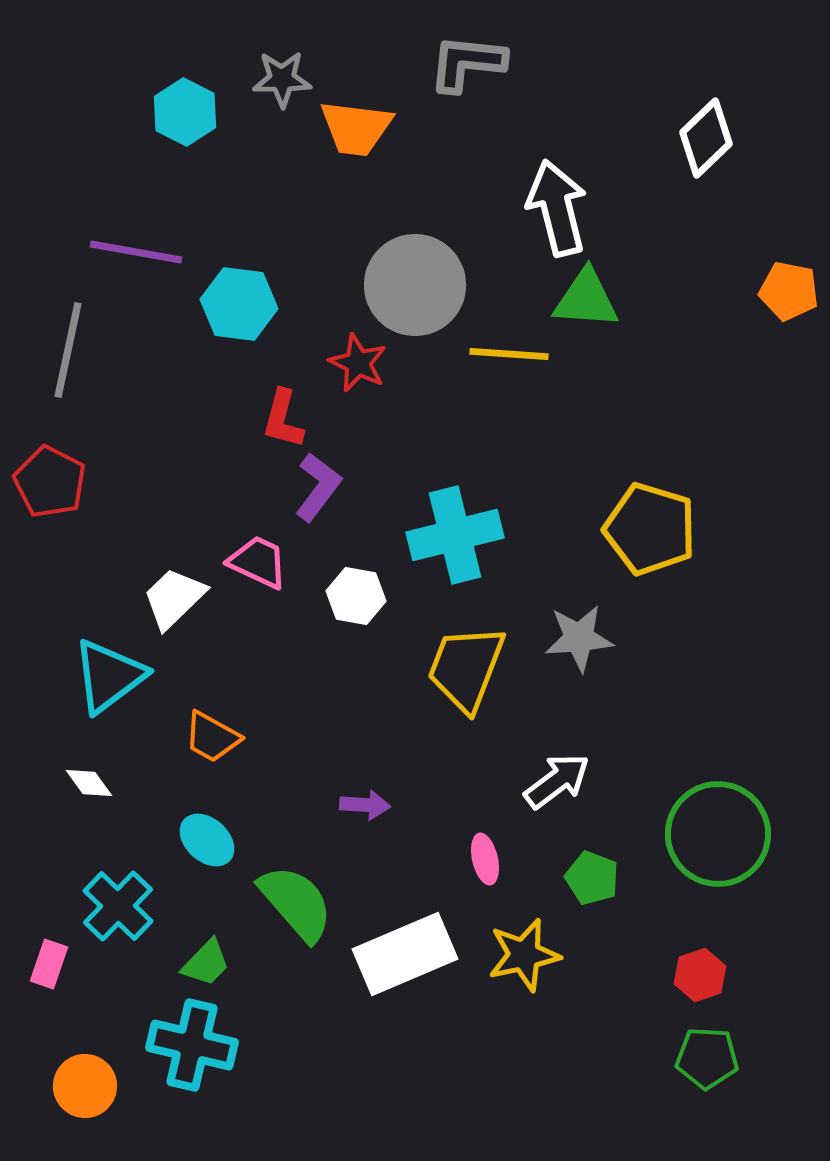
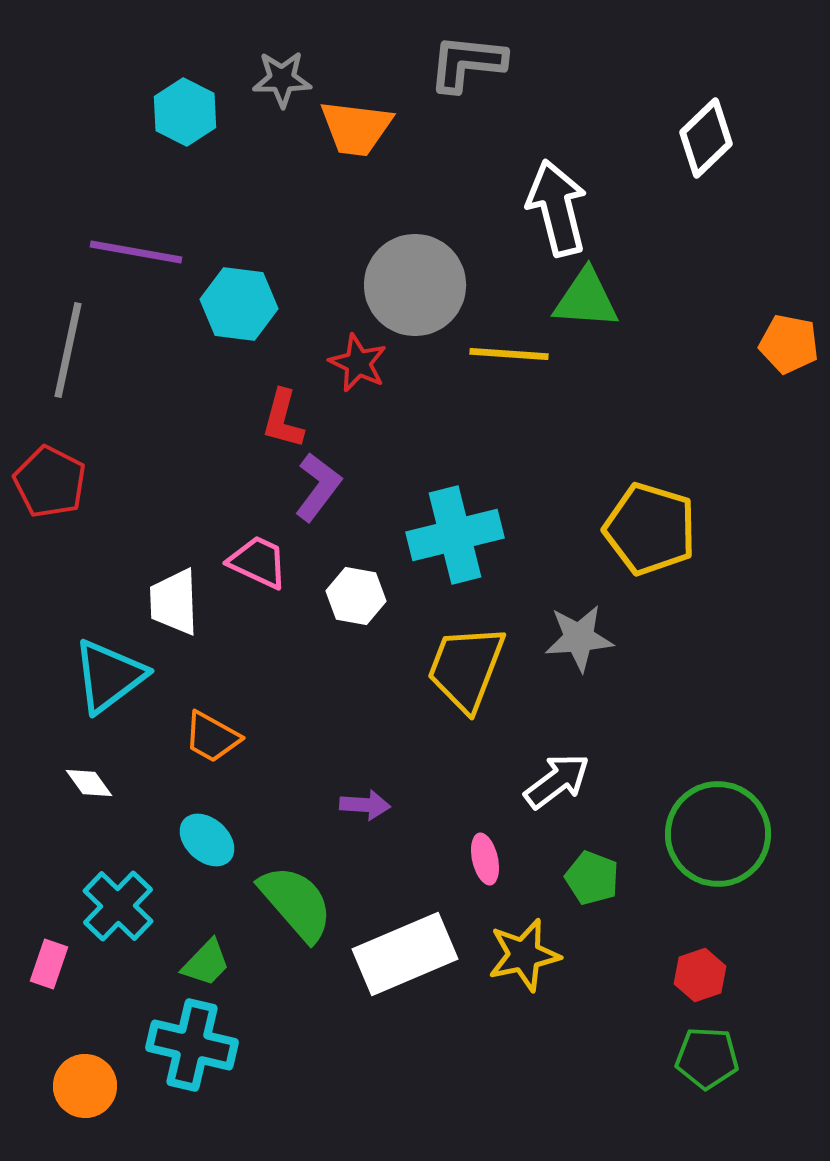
orange pentagon at (789, 291): moved 53 px down
white trapezoid at (174, 598): moved 4 px down; rotated 48 degrees counterclockwise
